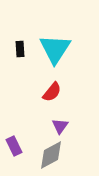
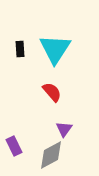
red semicircle: rotated 80 degrees counterclockwise
purple triangle: moved 4 px right, 3 px down
